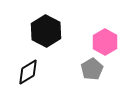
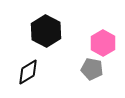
pink hexagon: moved 2 px left, 1 px down
gray pentagon: rotated 30 degrees counterclockwise
